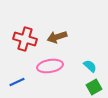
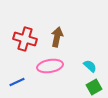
brown arrow: rotated 120 degrees clockwise
